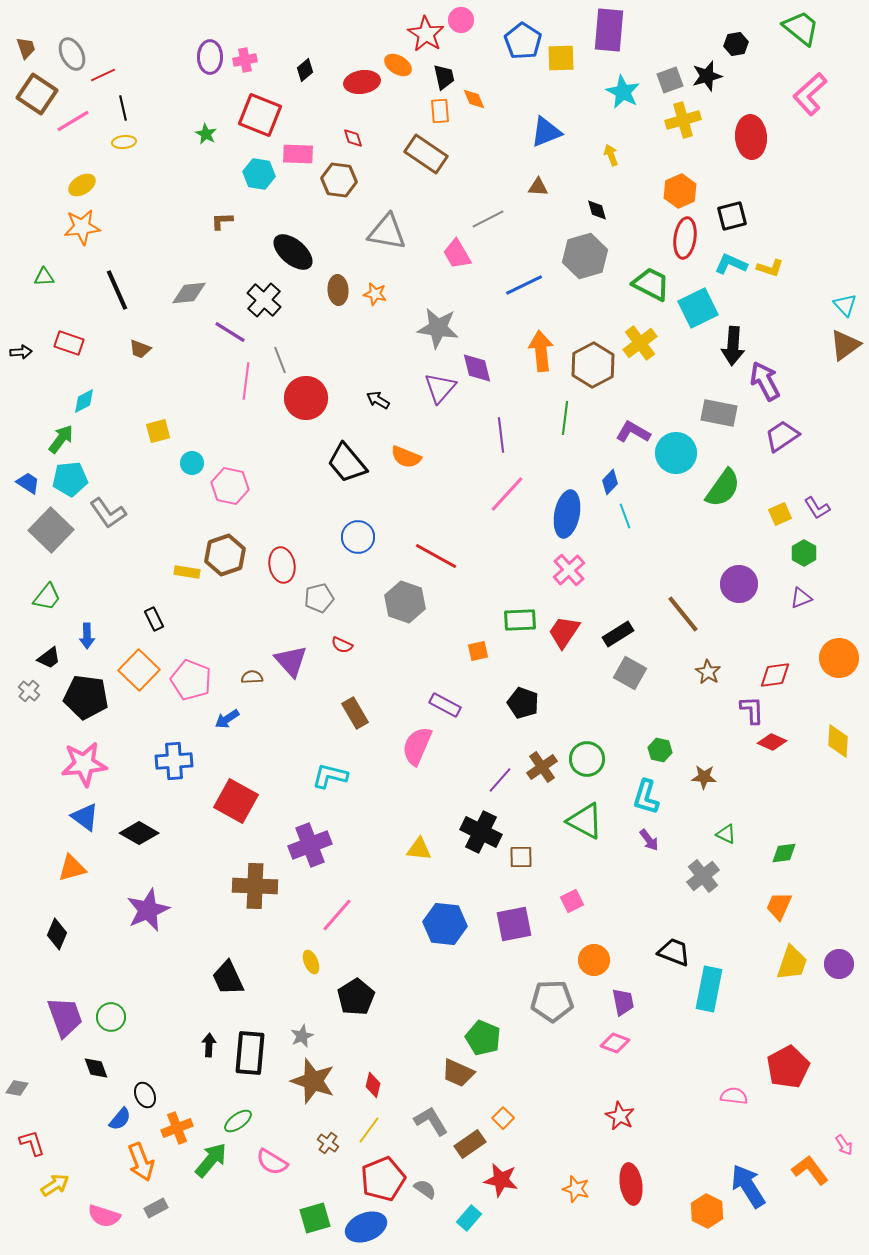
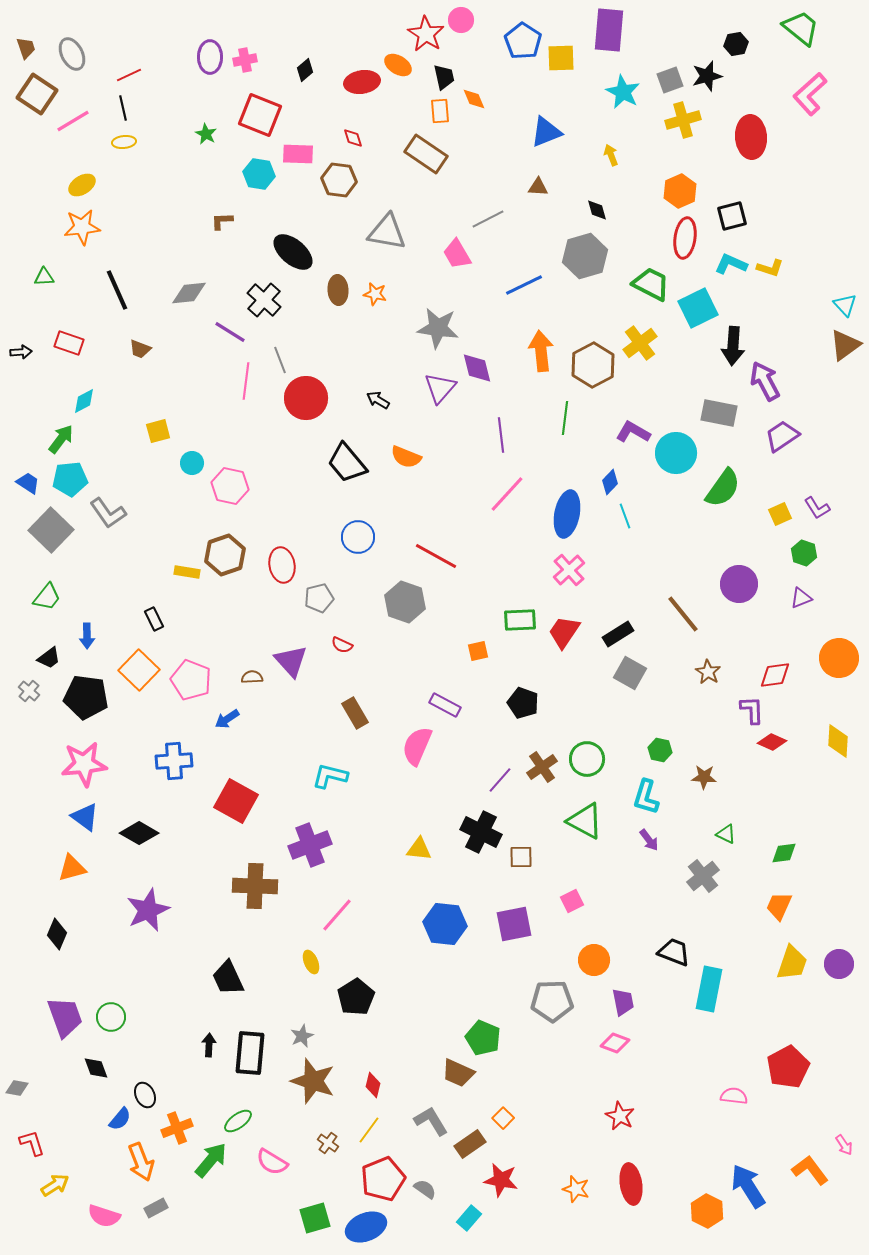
red line at (103, 75): moved 26 px right
green hexagon at (804, 553): rotated 10 degrees counterclockwise
